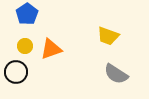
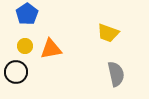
yellow trapezoid: moved 3 px up
orange triangle: rotated 10 degrees clockwise
gray semicircle: rotated 135 degrees counterclockwise
